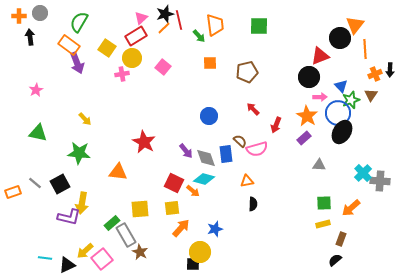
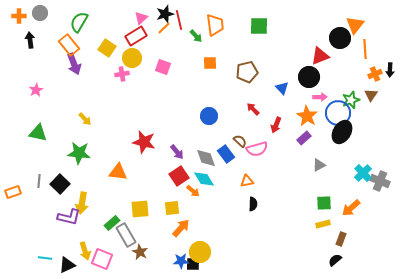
green arrow at (199, 36): moved 3 px left
black arrow at (30, 37): moved 3 px down
orange rectangle at (69, 45): rotated 15 degrees clockwise
purple arrow at (77, 63): moved 3 px left, 1 px down
pink square at (163, 67): rotated 21 degrees counterclockwise
blue triangle at (341, 86): moved 59 px left, 2 px down
red star at (144, 142): rotated 15 degrees counterclockwise
purple arrow at (186, 151): moved 9 px left, 1 px down
blue rectangle at (226, 154): rotated 30 degrees counterclockwise
gray triangle at (319, 165): rotated 32 degrees counterclockwise
cyan diamond at (204, 179): rotated 45 degrees clockwise
gray cross at (380, 181): rotated 18 degrees clockwise
gray line at (35, 183): moved 4 px right, 2 px up; rotated 56 degrees clockwise
red square at (174, 183): moved 5 px right, 7 px up; rotated 30 degrees clockwise
black square at (60, 184): rotated 18 degrees counterclockwise
blue star at (215, 229): moved 34 px left, 32 px down; rotated 14 degrees clockwise
yellow arrow at (85, 251): rotated 66 degrees counterclockwise
pink square at (102, 259): rotated 30 degrees counterclockwise
